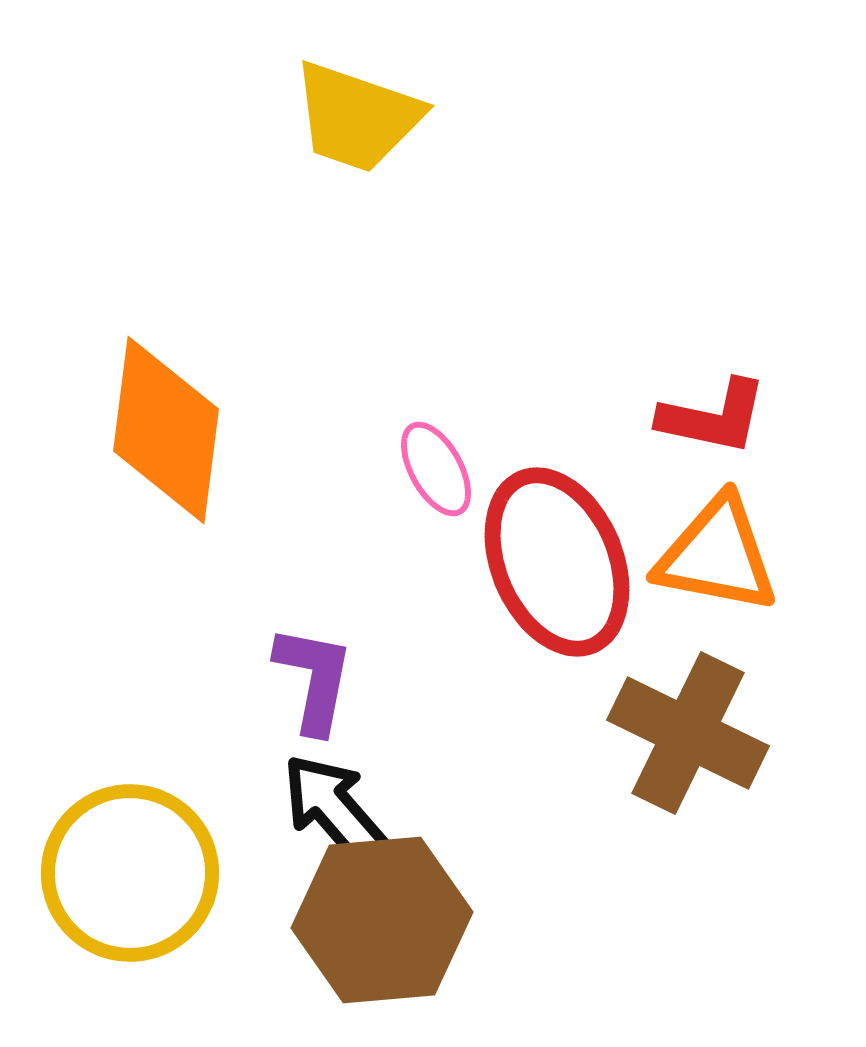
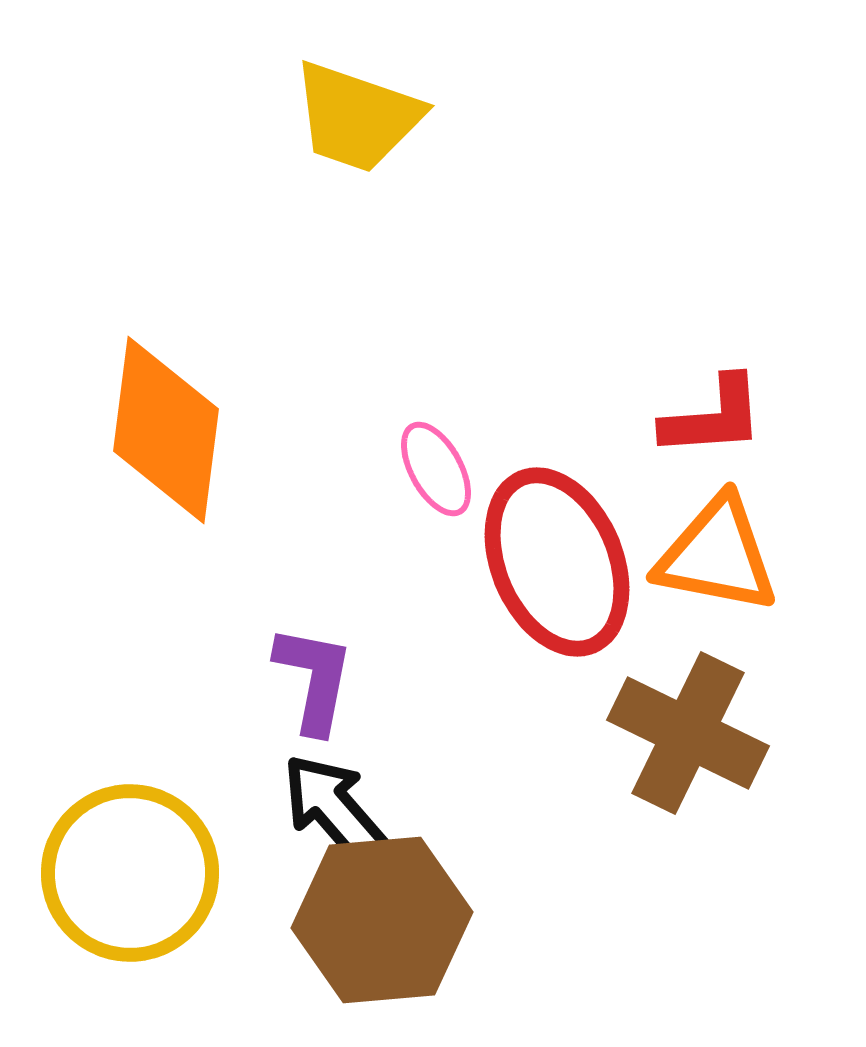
red L-shape: rotated 16 degrees counterclockwise
